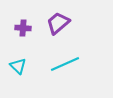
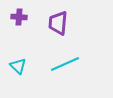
purple trapezoid: rotated 45 degrees counterclockwise
purple cross: moved 4 px left, 11 px up
